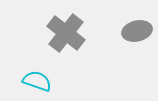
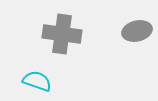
gray cross: moved 4 px left, 1 px down; rotated 30 degrees counterclockwise
